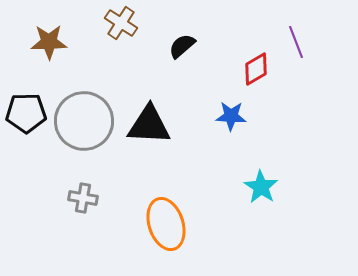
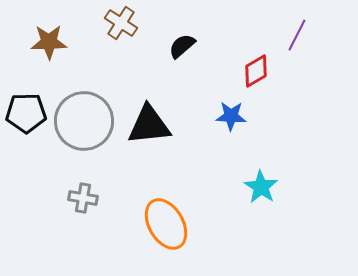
purple line: moved 1 px right, 7 px up; rotated 48 degrees clockwise
red diamond: moved 2 px down
black triangle: rotated 9 degrees counterclockwise
orange ellipse: rotated 12 degrees counterclockwise
